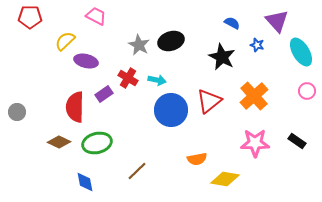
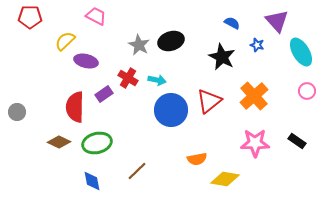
blue diamond: moved 7 px right, 1 px up
